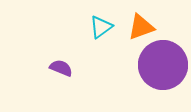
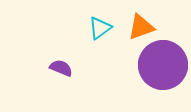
cyan triangle: moved 1 px left, 1 px down
